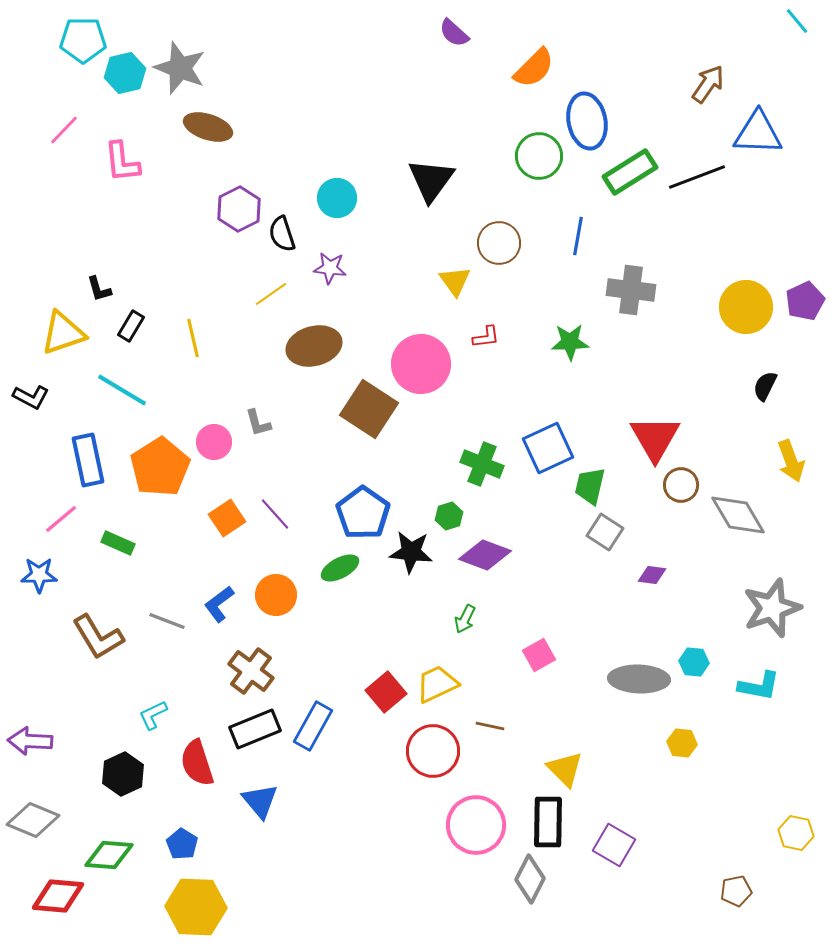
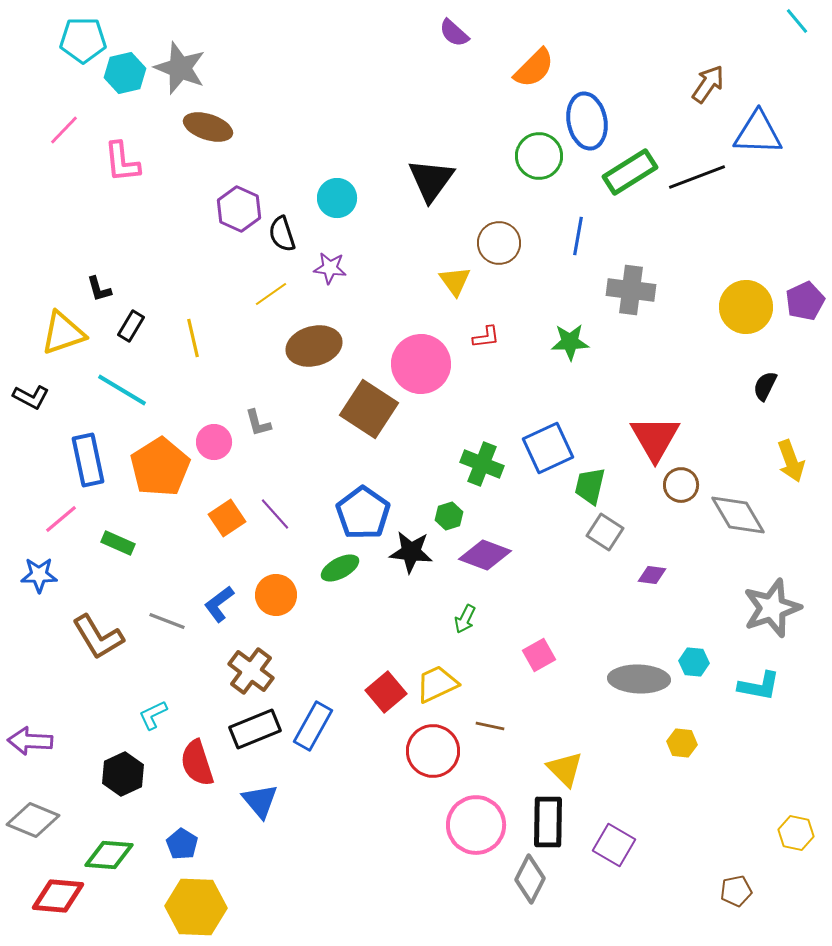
purple hexagon at (239, 209): rotated 9 degrees counterclockwise
